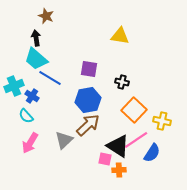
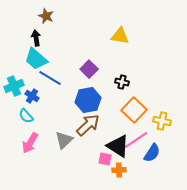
purple square: rotated 36 degrees clockwise
